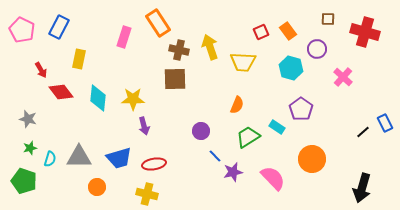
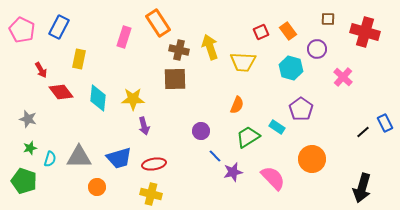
yellow cross at (147, 194): moved 4 px right
